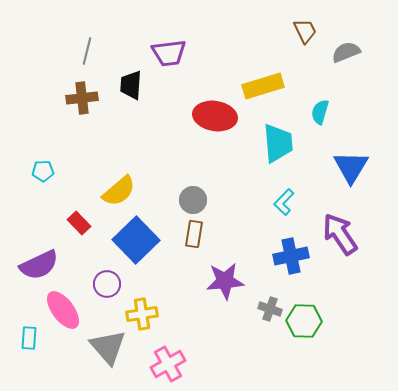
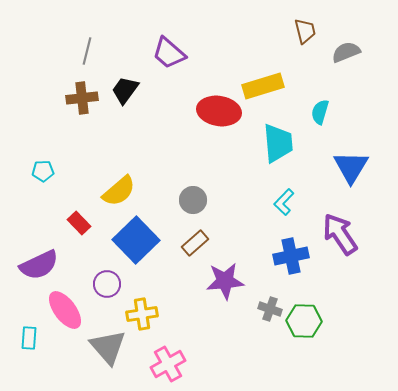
brown trapezoid: rotated 12 degrees clockwise
purple trapezoid: rotated 48 degrees clockwise
black trapezoid: moved 6 px left, 5 px down; rotated 32 degrees clockwise
red ellipse: moved 4 px right, 5 px up
brown rectangle: moved 1 px right, 9 px down; rotated 40 degrees clockwise
pink ellipse: moved 2 px right
